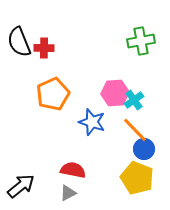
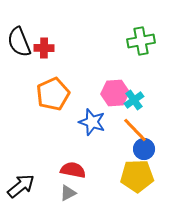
yellow pentagon: moved 2 px up; rotated 24 degrees counterclockwise
